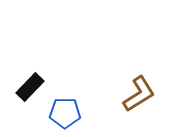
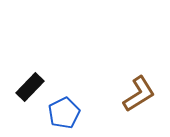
blue pentagon: moved 1 px left; rotated 28 degrees counterclockwise
